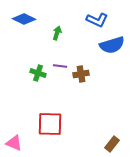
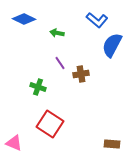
blue L-shape: rotated 15 degrees clockwise
green arrow: rotated 96 degrees counterclockwise
blue semicircle: rotated 135 degrees clockwise
purple line: moved 3 px up; rotated 48 degrees clockwise
green cross: moved 14 px down
red square: rotated 32 degrees clockwise
brown rectangle: rotated 56 degrees clockwise
